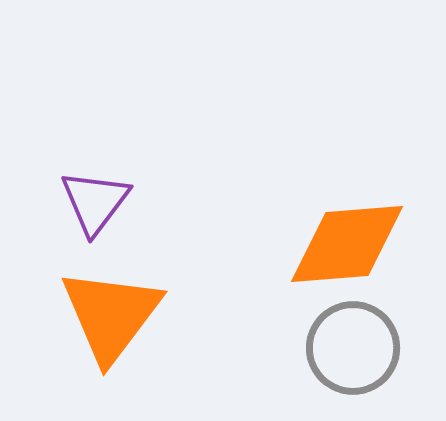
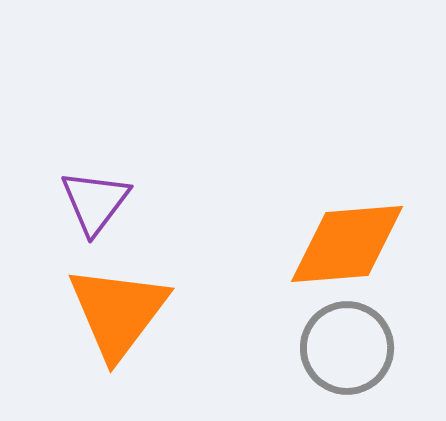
orange triangle: moved 7 px right, 3 px up
gray circle: moved 6 px left
